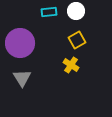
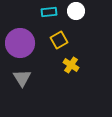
yellow square: moved 18 px left
